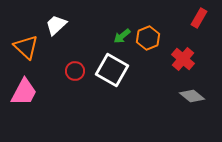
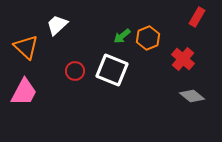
red rectangle: moved 2 px left, 1 px up
white trapezoid: moved 1 px right
white square: rotated 8 degrees counterclockwise
